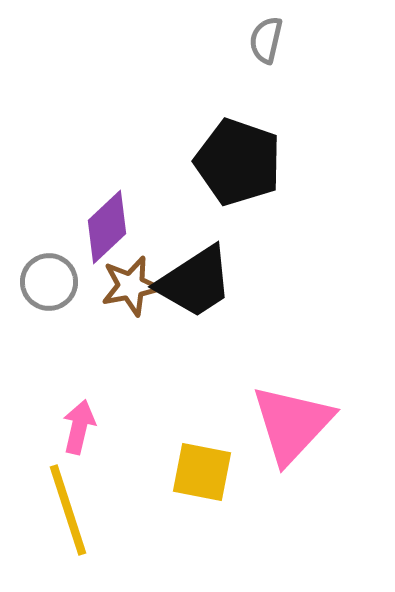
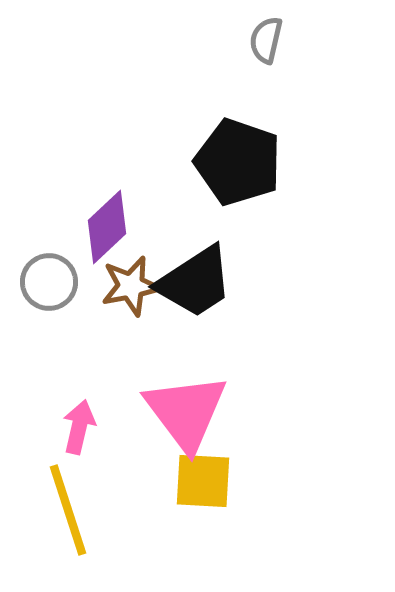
pink triangle: moved 106 px left, 12 px up; rotated 20 degrees counterclockwise
yellow square: moved 1 px right, 9 px down; rotated 8 degrees counterclockwise
